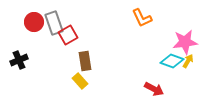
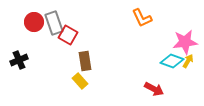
red square: rotated 30 degrees counterclockwise
